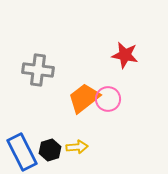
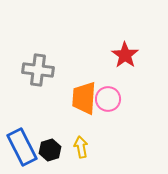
red star: rotated 24 degrees clockwise
orange trapezoid: rotated 48 degrees counterclockwise
yellow arrow: moved 4 px right; rotated 95 degrees counterclockwise
blue rectangle: moved 5 px up
